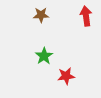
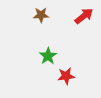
red arrow: moved 2 px left; rotated 60 degrees clockwise
green star: moved 4 px right
